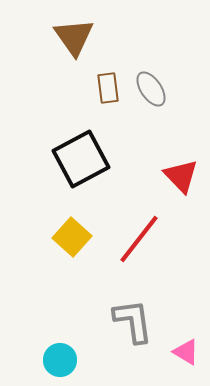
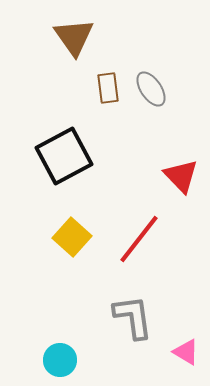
black square: moved 17 px left, 3 px up
gray L-shape: moved 4 px up
